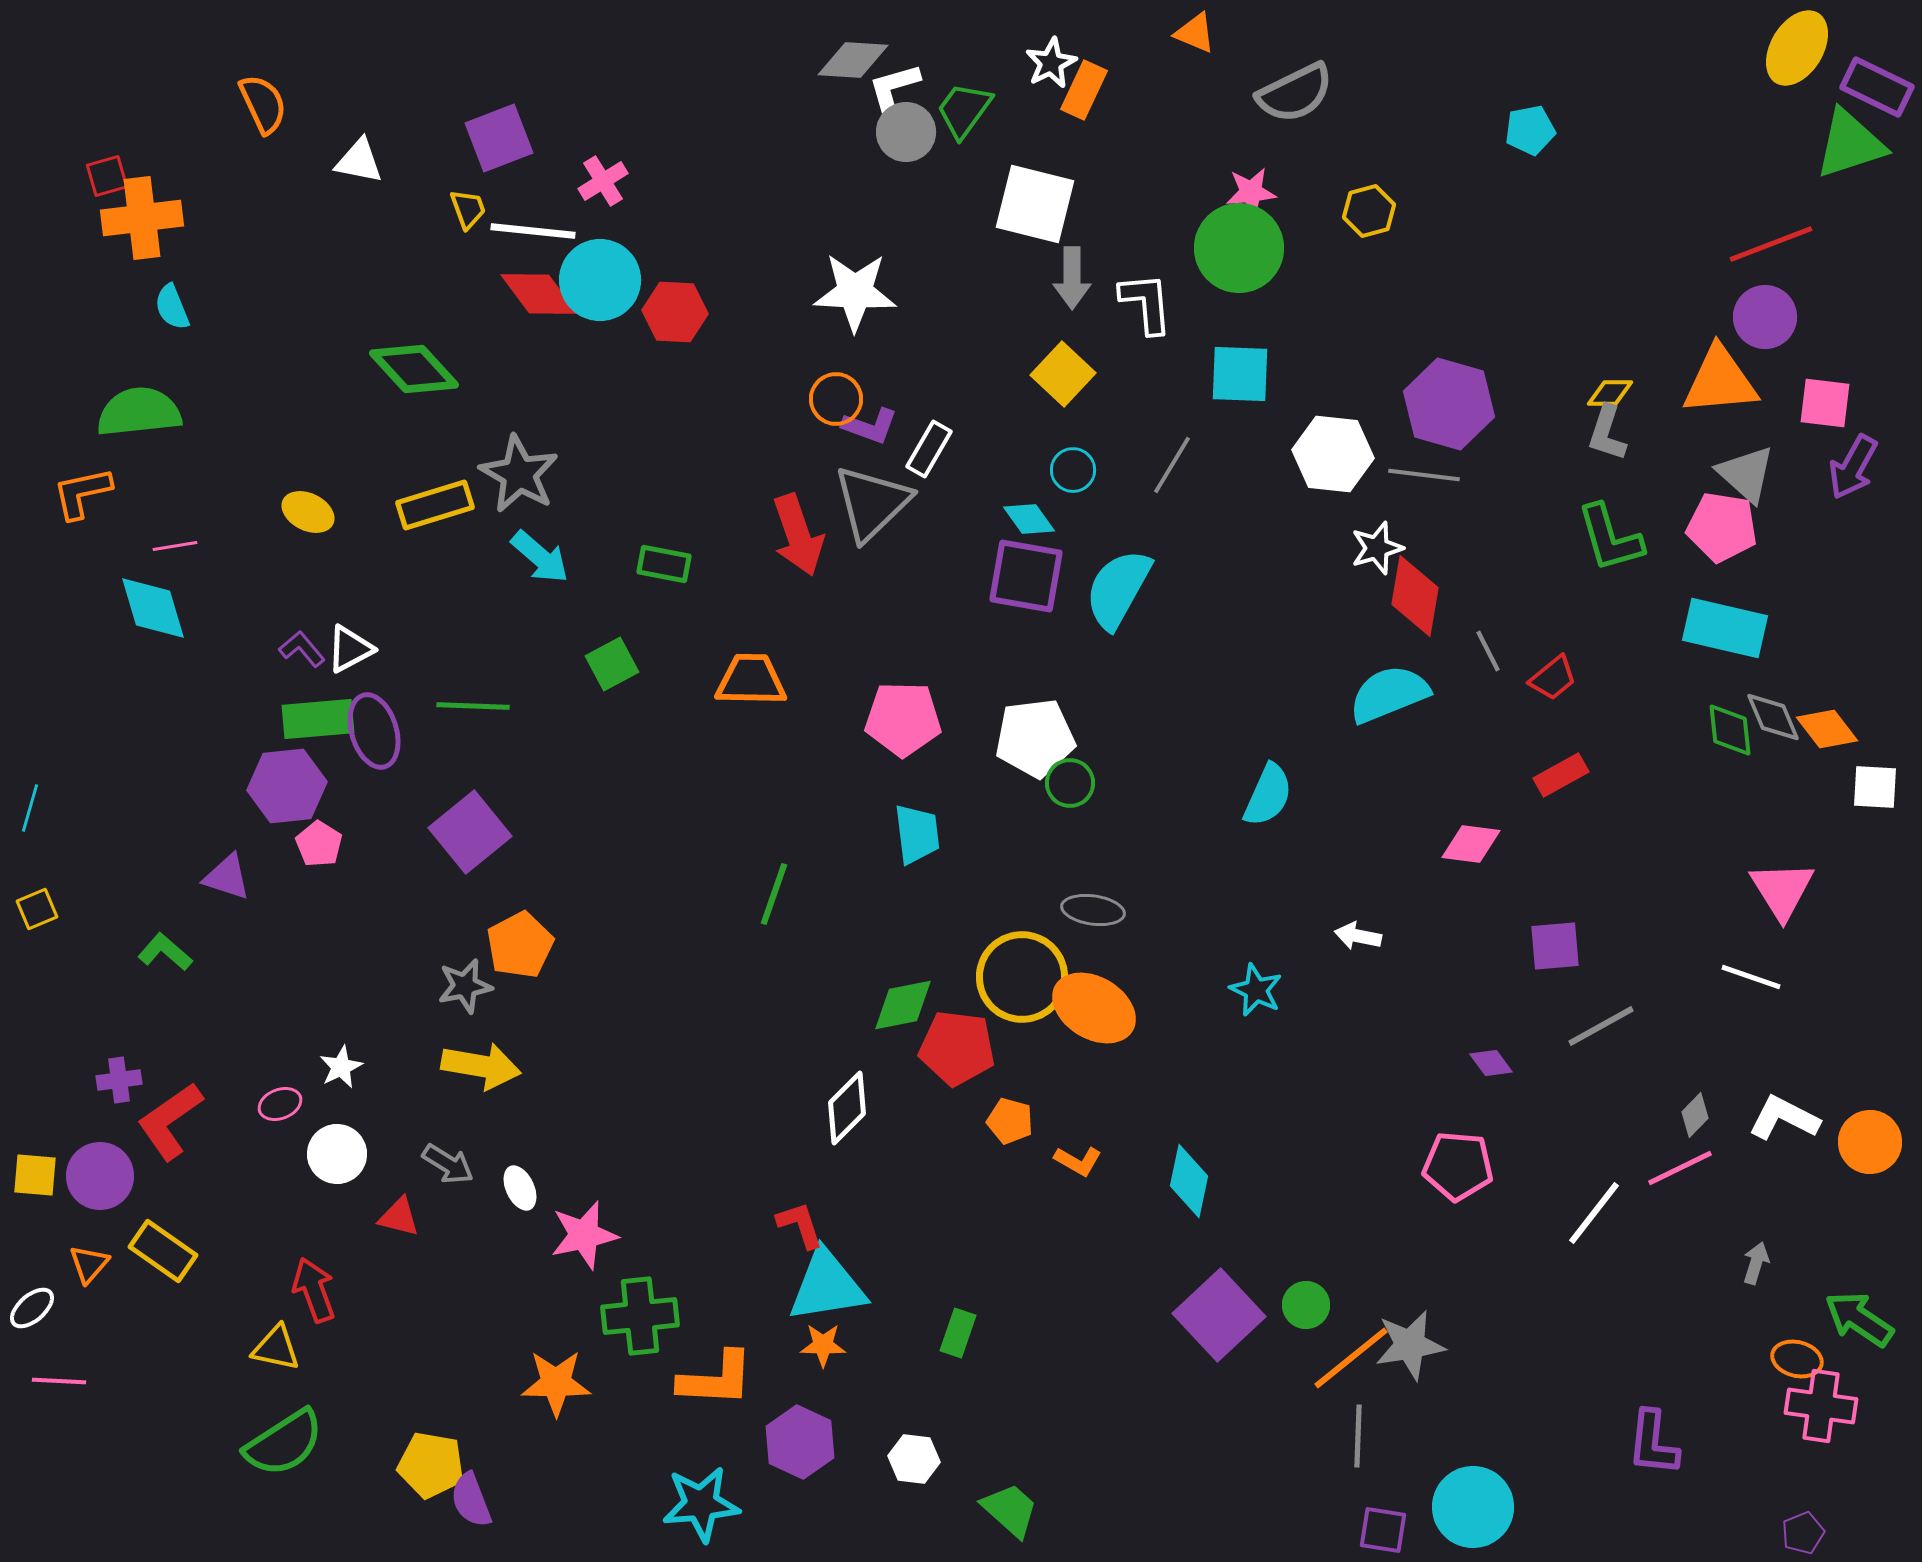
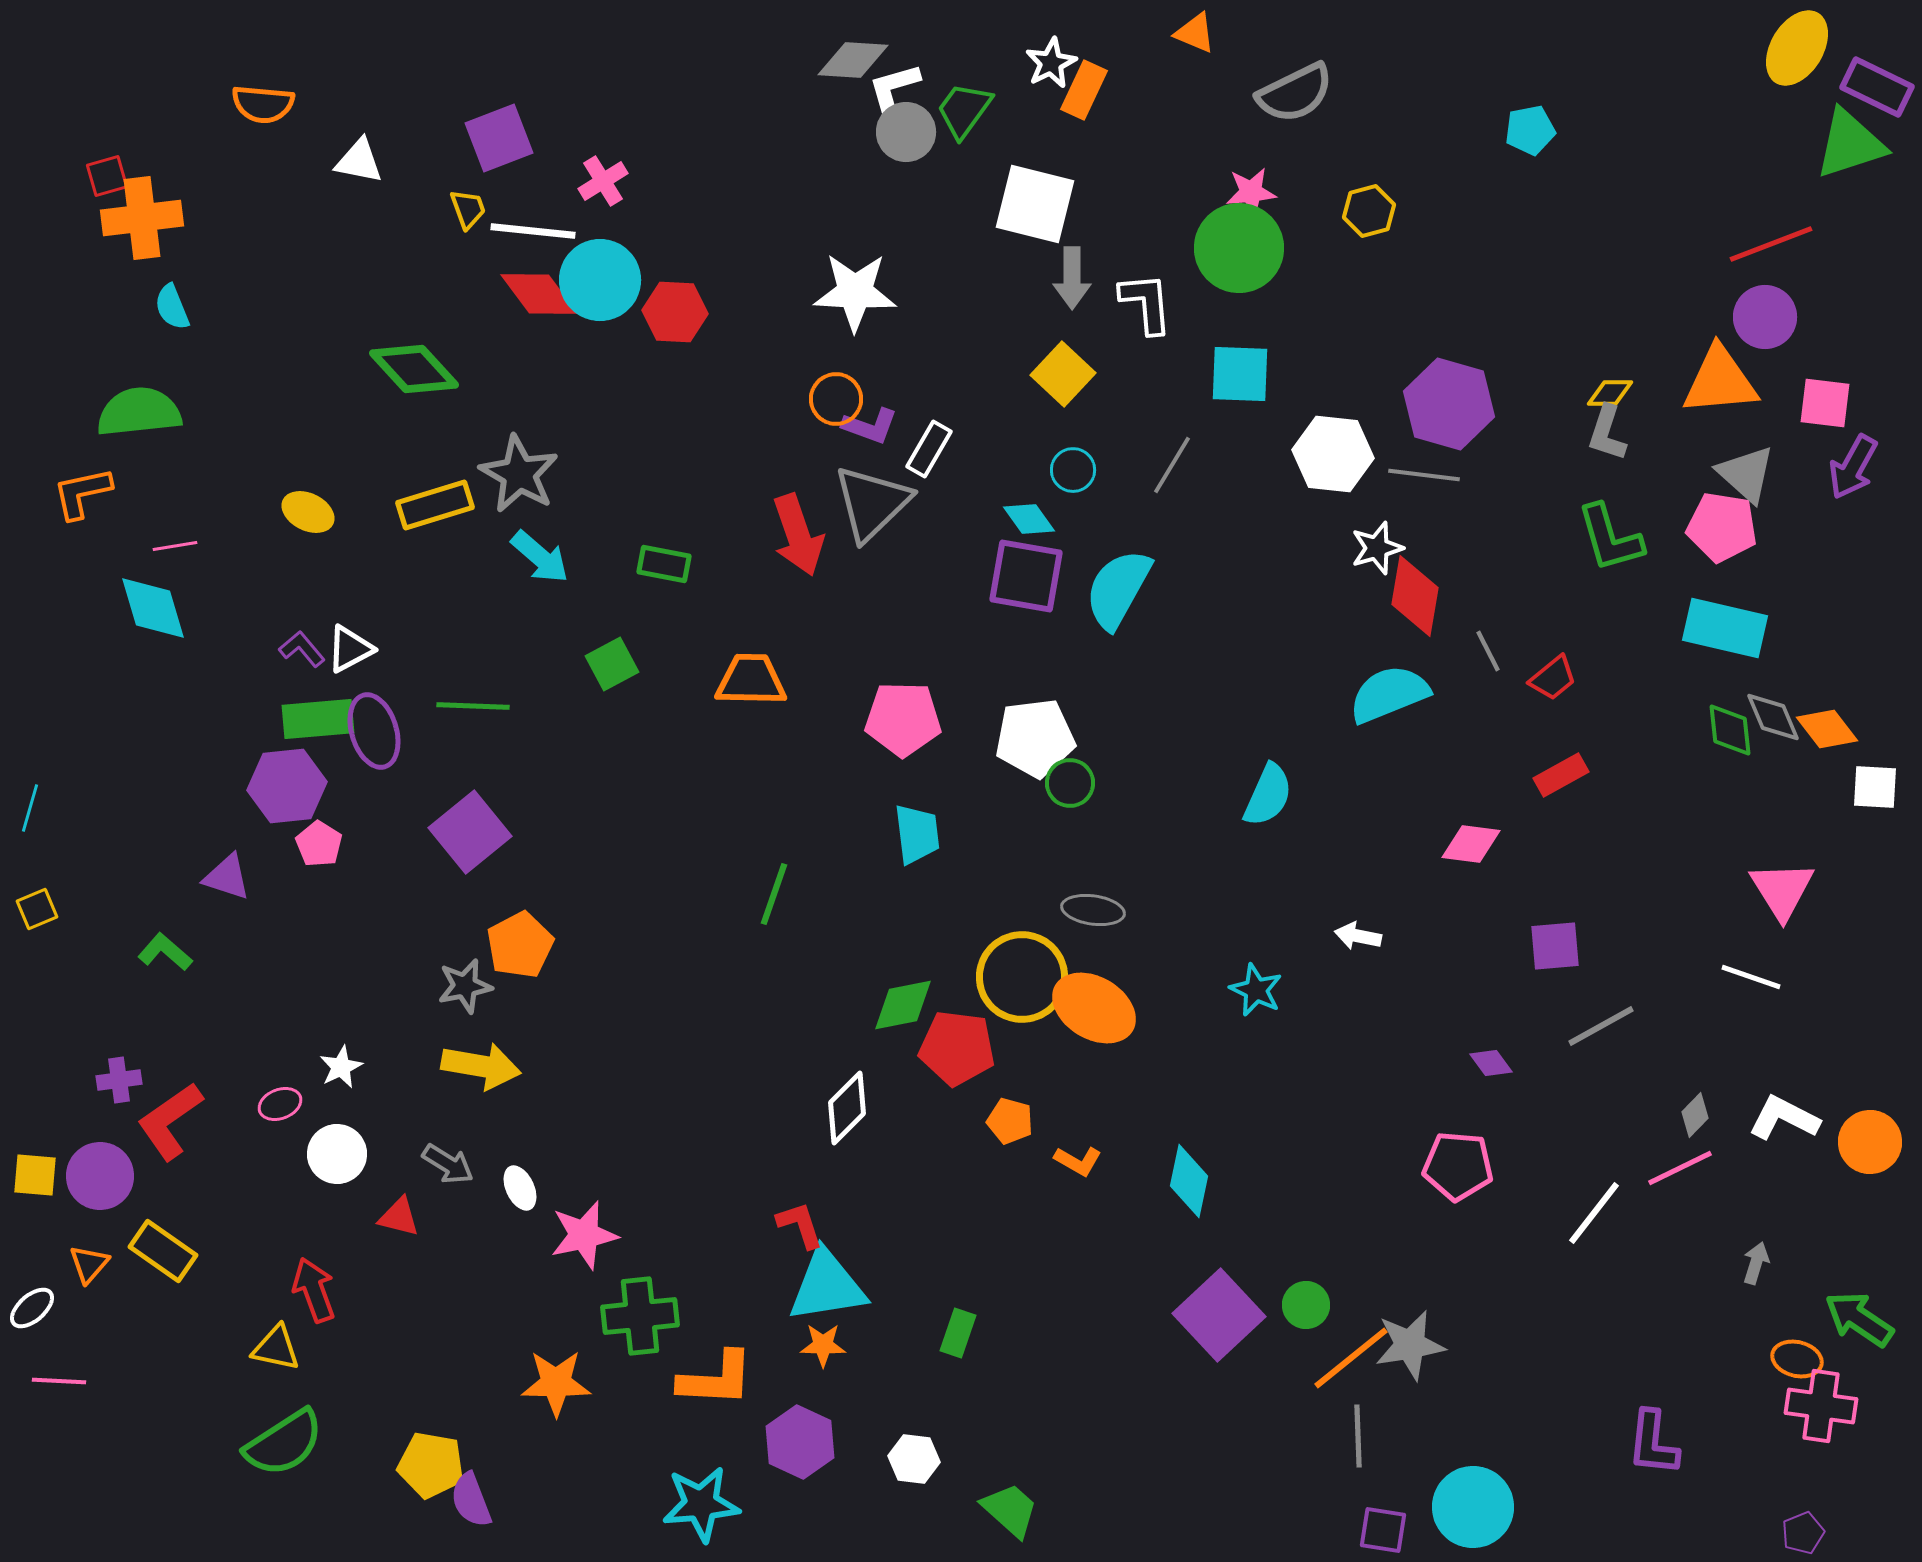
orange semicircle at (263, 104): rotated 120 degrees clockwise
gray line at (1358, 1436): rotated 4 degrees counterclockwise
